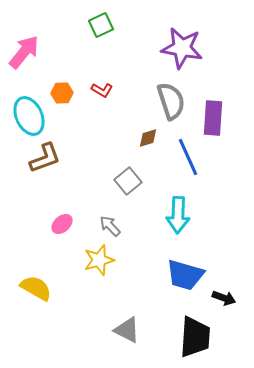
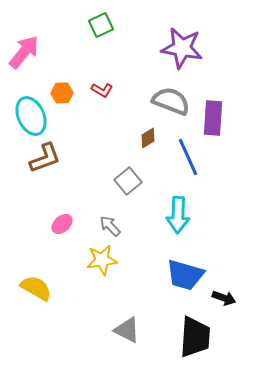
gray semicircle: rotated 51 degrees counterclockwise
cyan ellipse: moved 2 px right
brown diamond: rotated 15 degrees counterclockwise
yellow star: moved 3 px right; rotated 8 degrees clockwise
